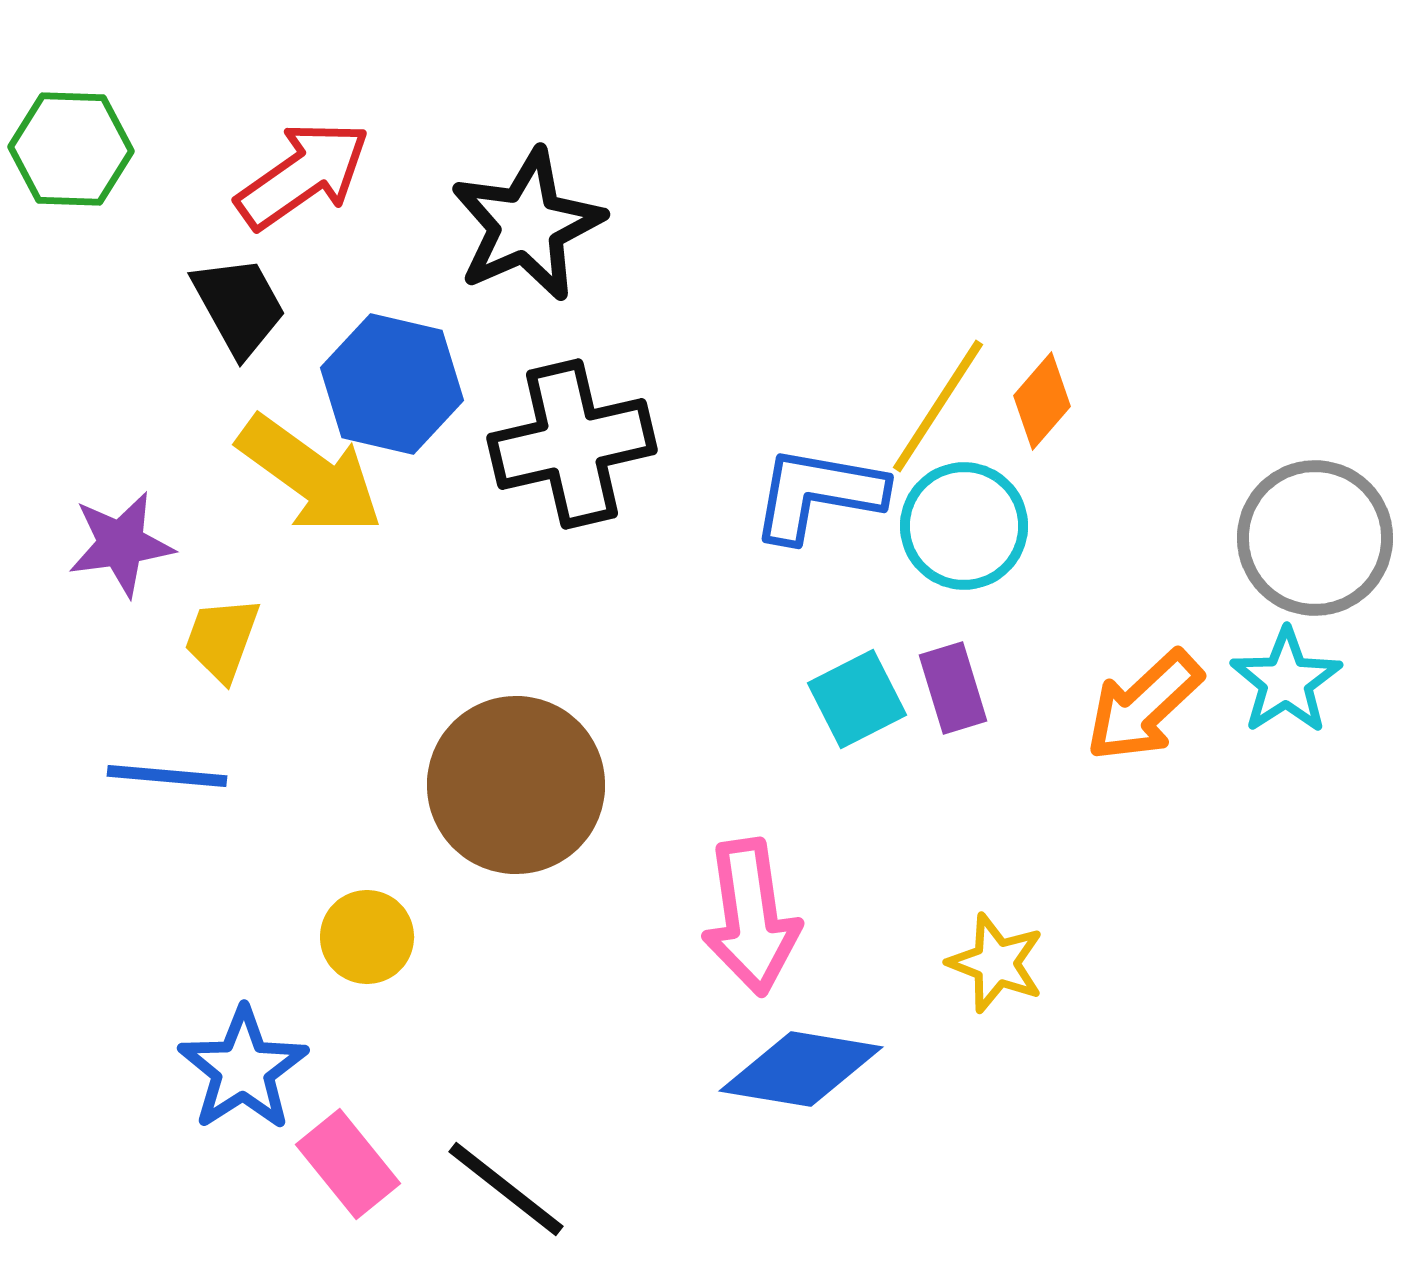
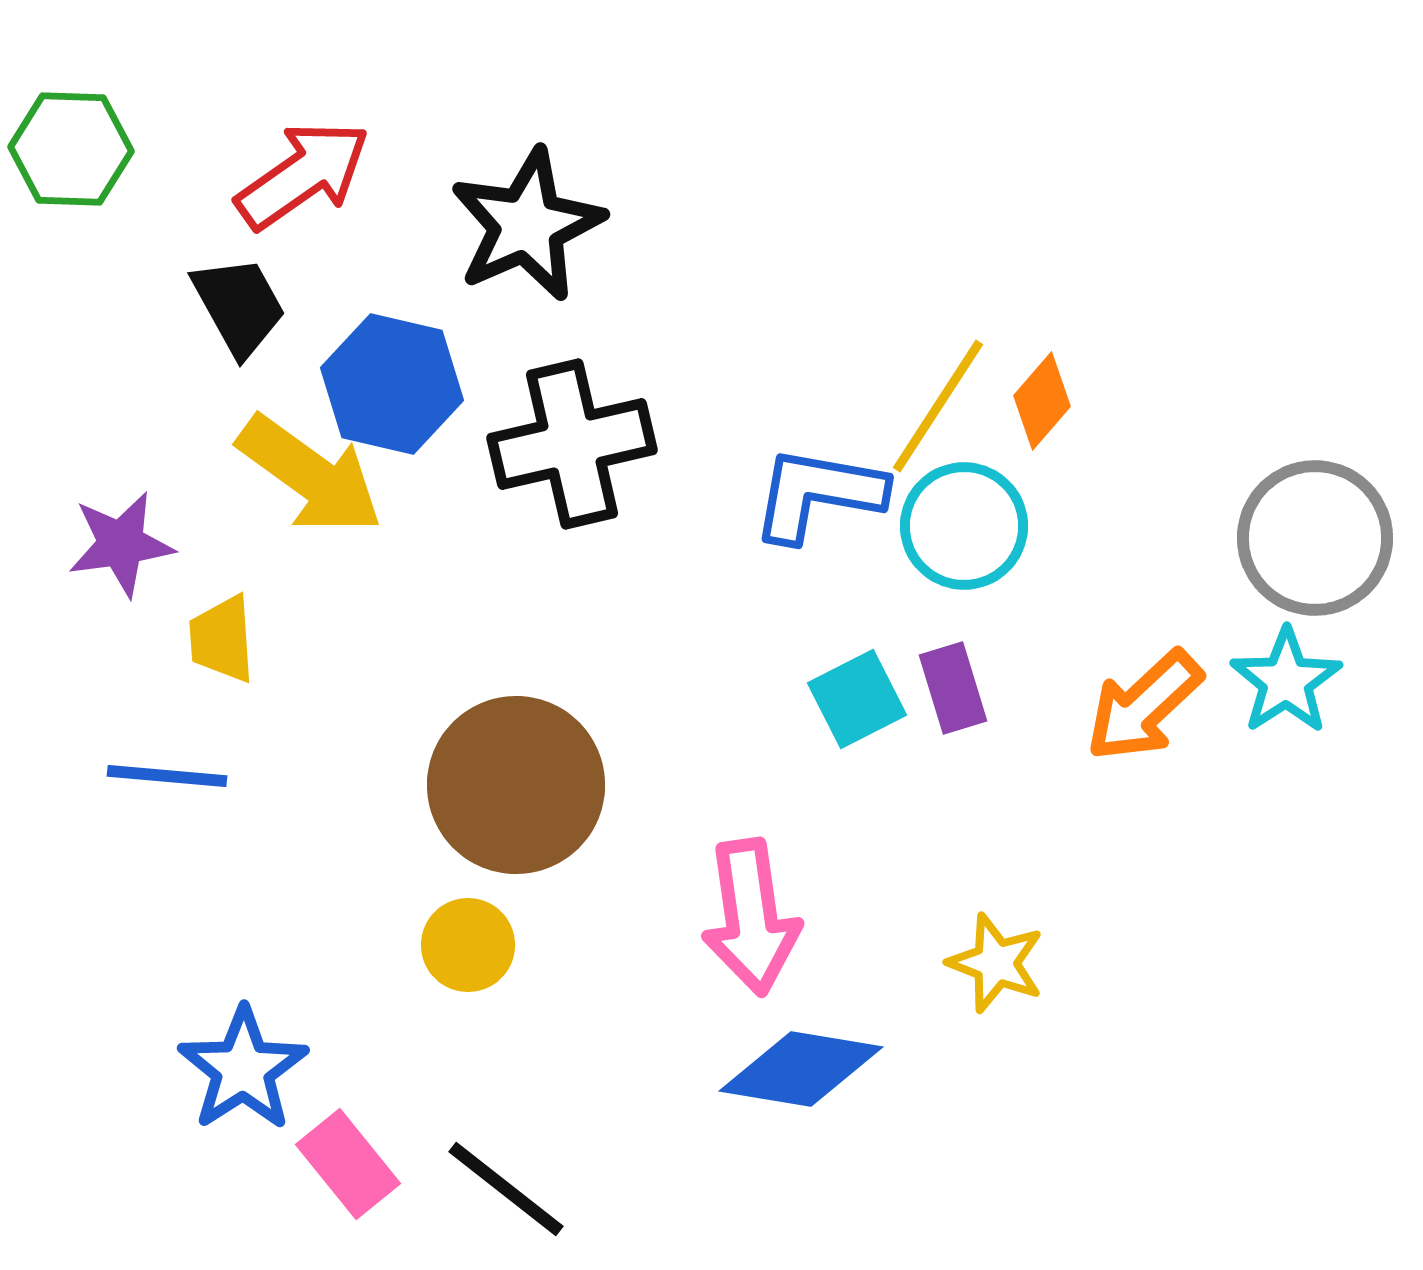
yellow trapezoid: rotated 24 degrees counterclockwise
yellow circle: moved 101 px right, 8 px down
